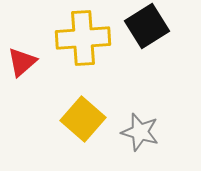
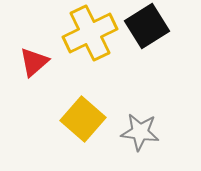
yellow cross: moved 7 px right, 5 px up; rotated 22 degrees counterclockwise
red triangle: moved 12 px right
gray star: rotated 9 degrees counterclockwise
